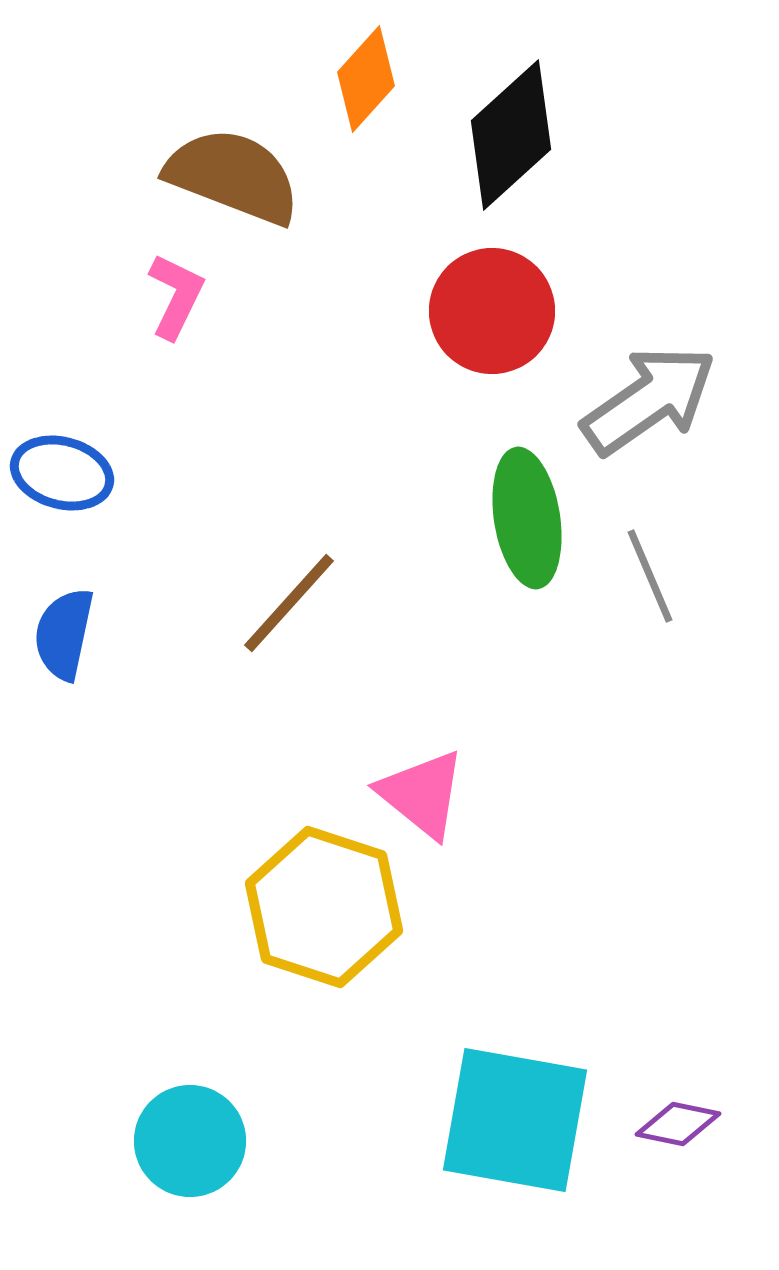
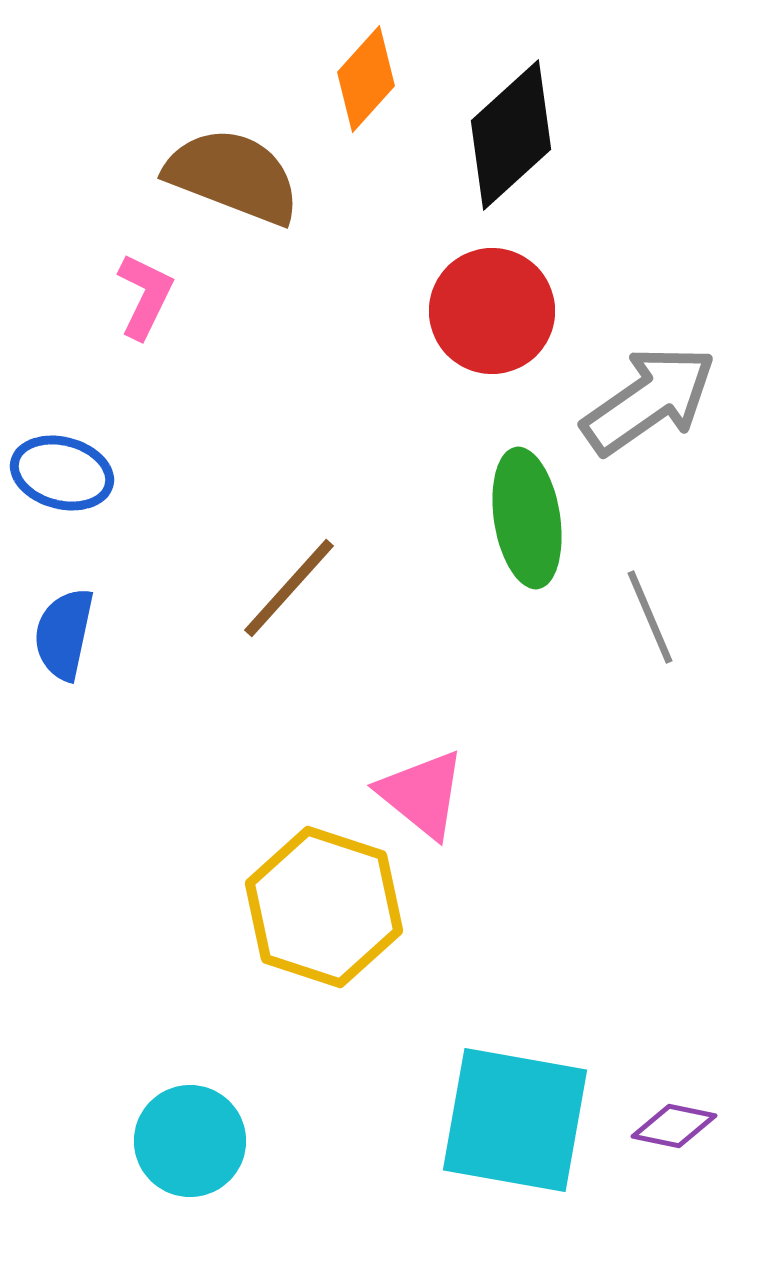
pink L-shape: moved 31 px left
gray line: moved 41 px down
brown line: moved 15 px up
purple diamond: moved 4 px left, 2 px down
